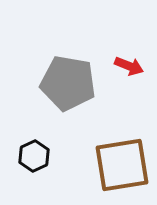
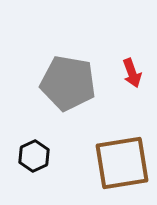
red arrow: moved 3 px right, 7 px down; rotated 48 degrees clockwise
brown square: moved 2 px up
